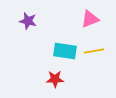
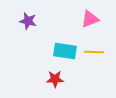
yellow line: moved 1 px down; rotated 12 degrees clockwise
